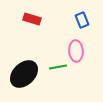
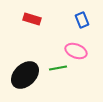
pink ellipse: rotated 65 degrees counterclockwise
green line: moved 1 px down
black ellipse: moved 1 px right, 1 px down
